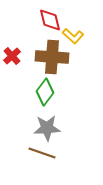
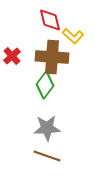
green diamond: moved 7 px up
brown line: moved 5 px right, 3 px down
